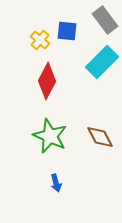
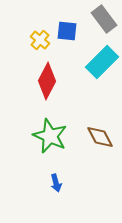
gray rectangle: moved 1 px left, 1 px up
